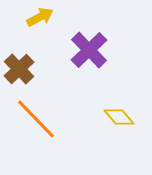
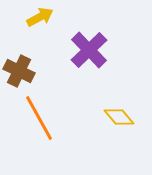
brown cross: moved 2 px down; rotated 20 degrees counterclockwise
orange line: moved 3 px right, 1 px up; rotated 15 degrees clockwise
